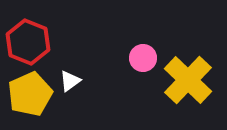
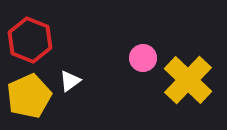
red hexagon: moved 2 px right, 2 px up
yellow pentagon: moved 1 px left, 2 px down
